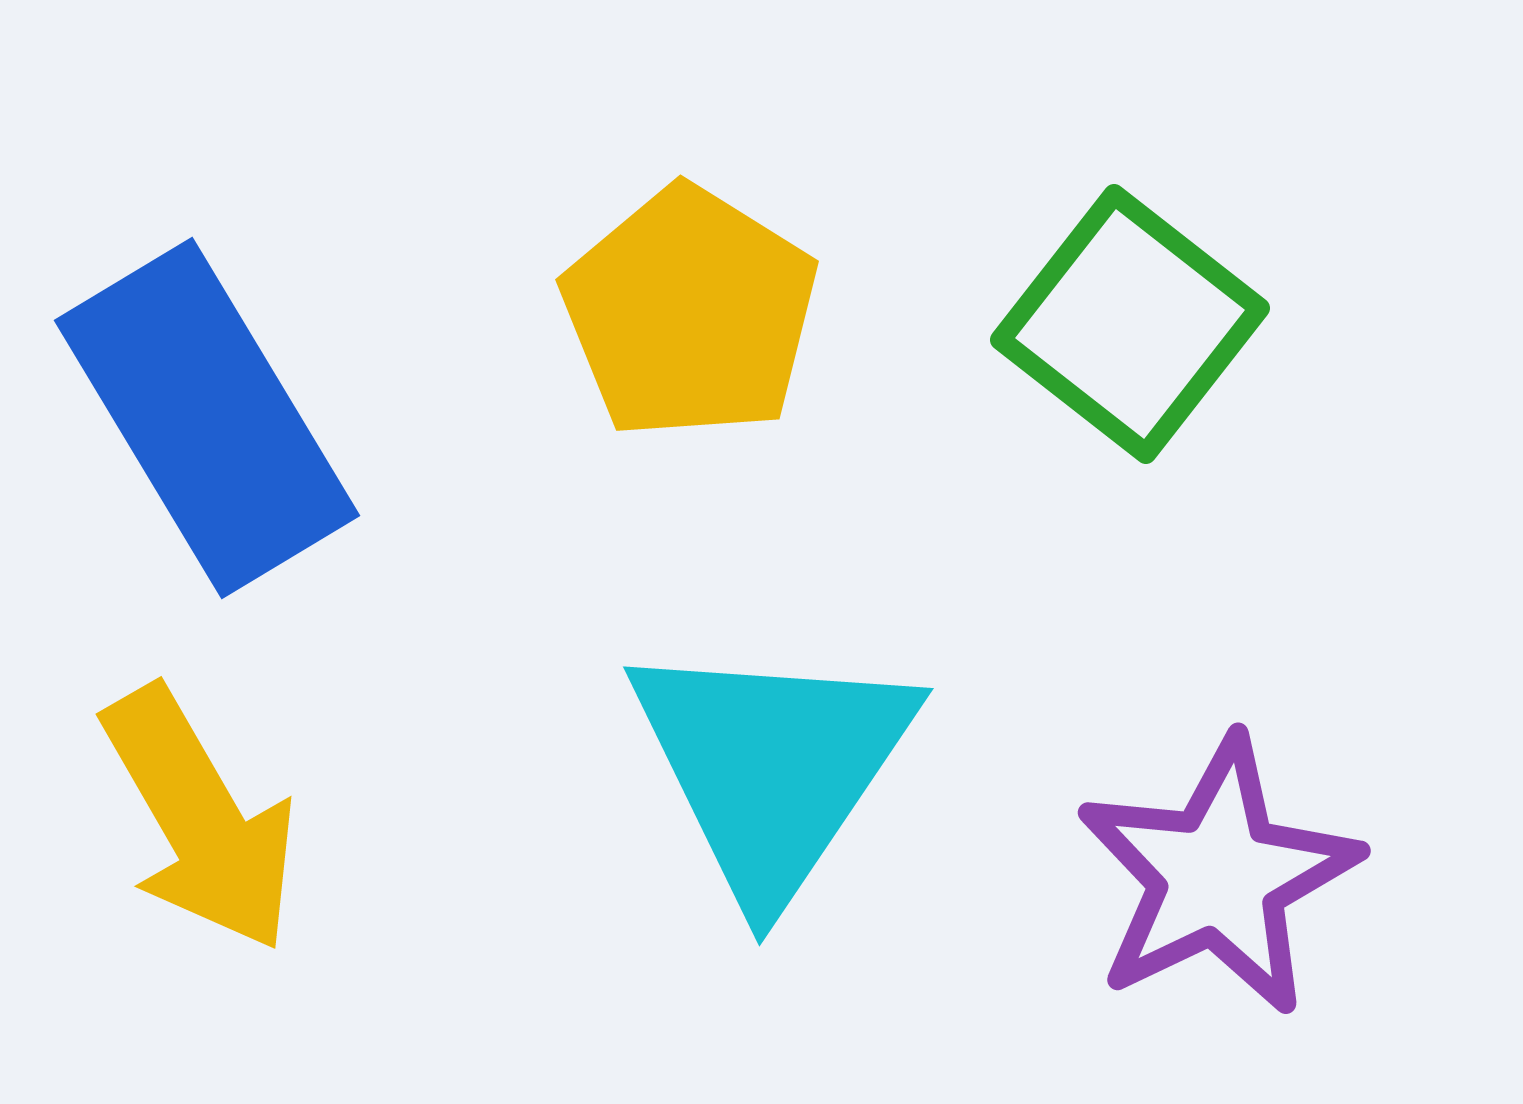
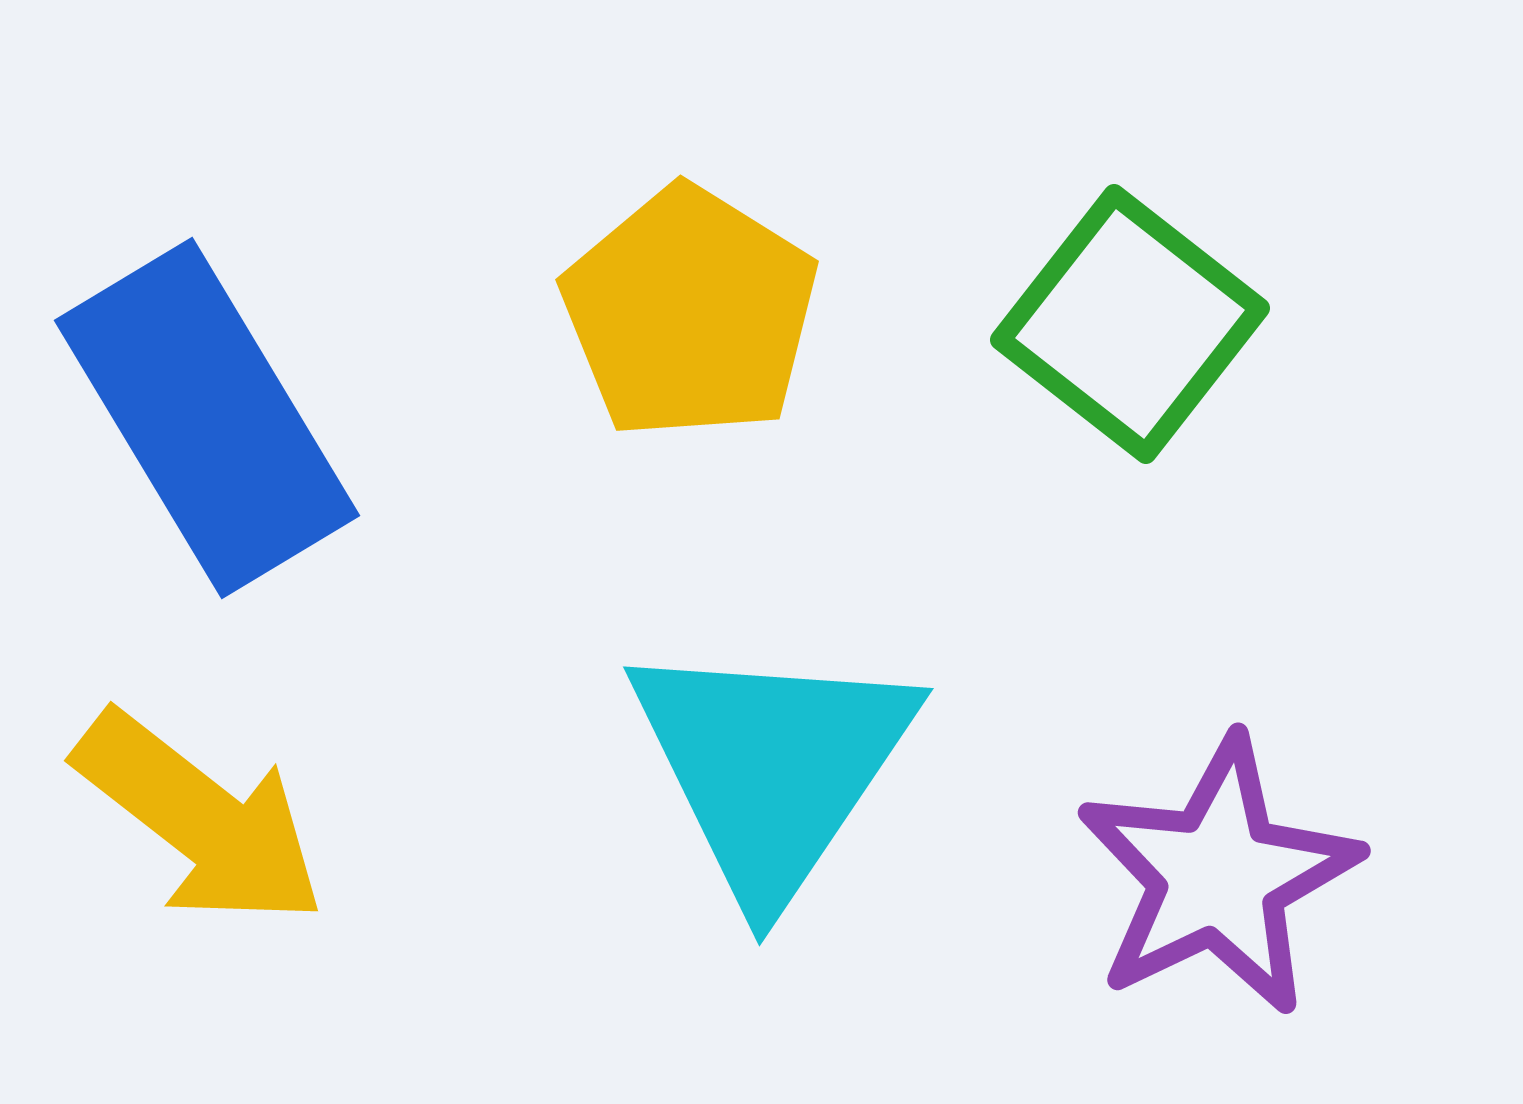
yellow arrow: rotated 22 degrees counterclockwise
